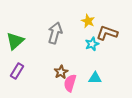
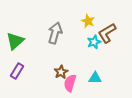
brown L-shape: rotated 50 degrees counterclockwise
cyan star: moved 2 px right, 2 px up
